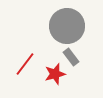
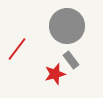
gray rectangle: moved 3 px down
red line: moved 8 px left, 15 px up
